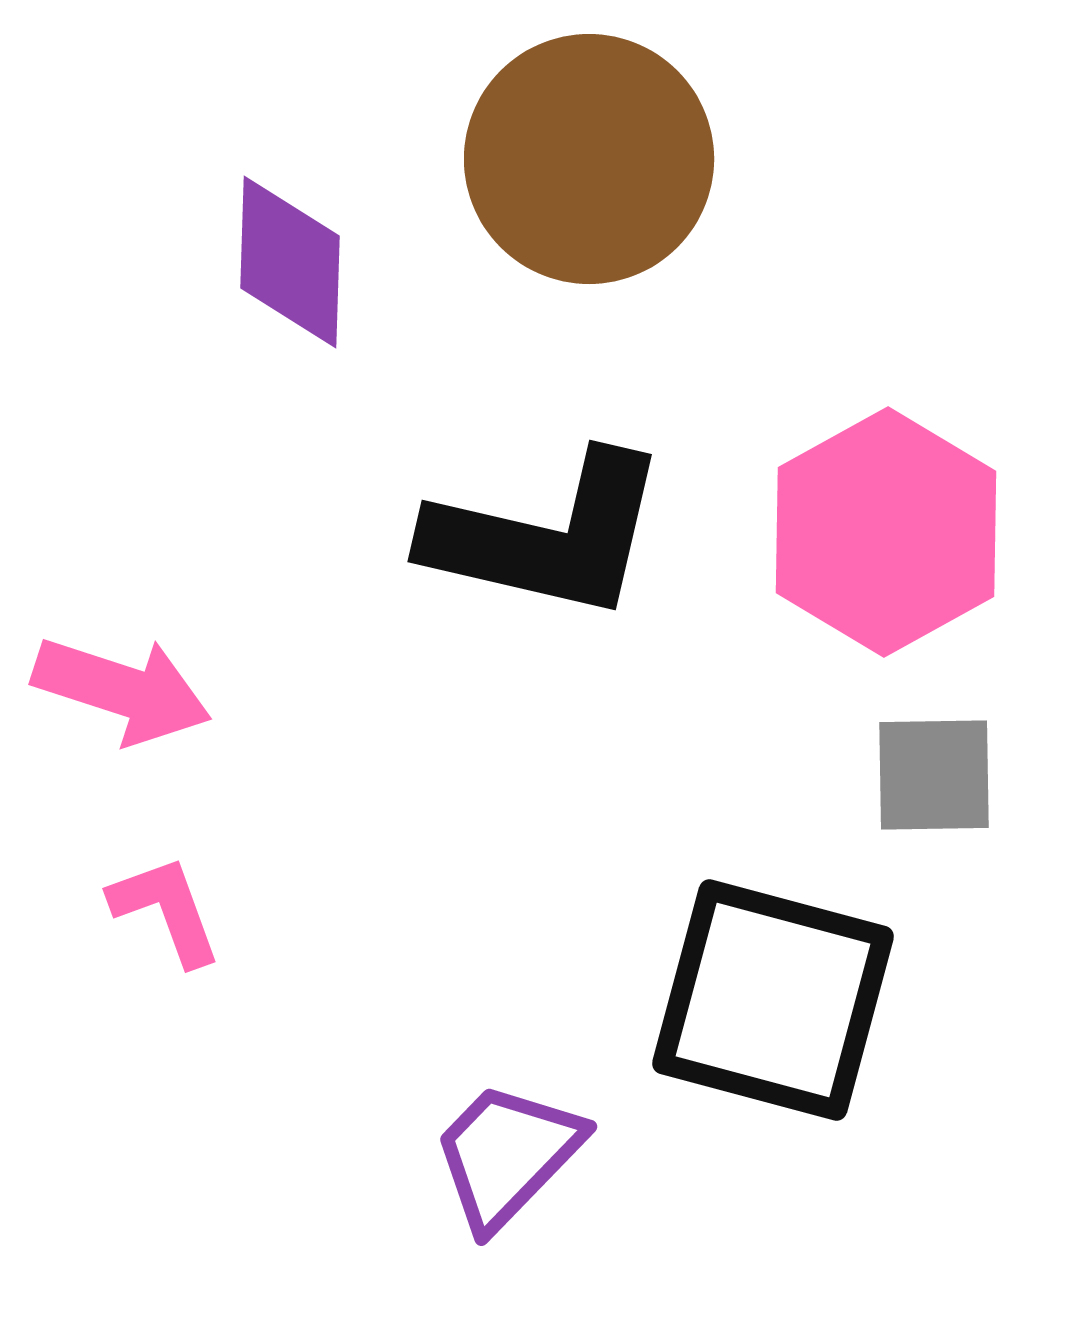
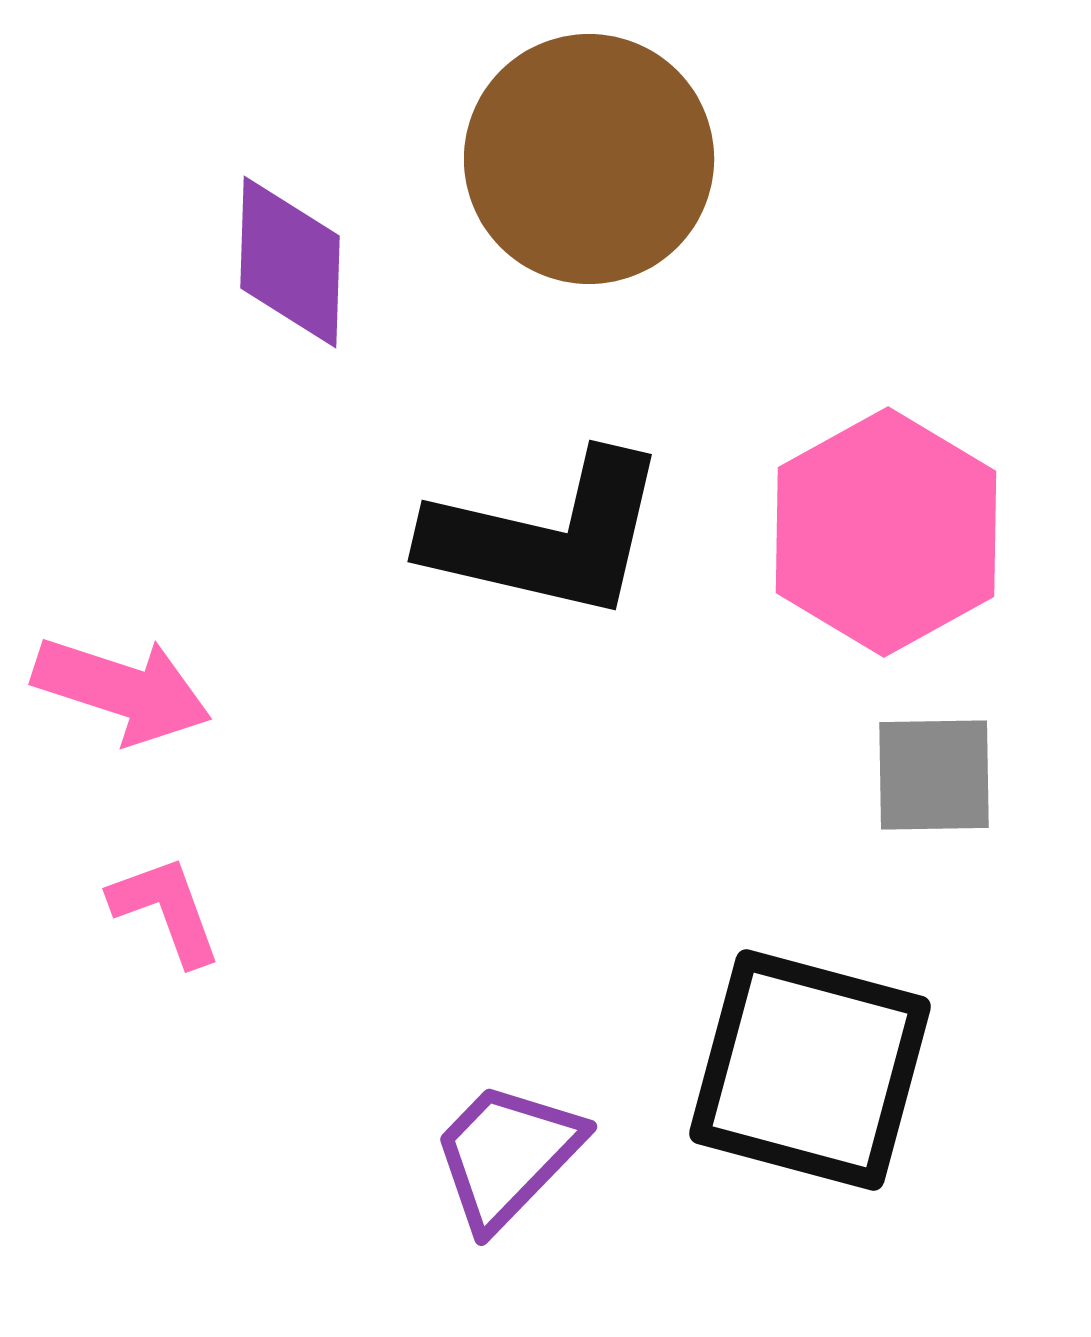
black square: moved 37 px right, 70 px down
